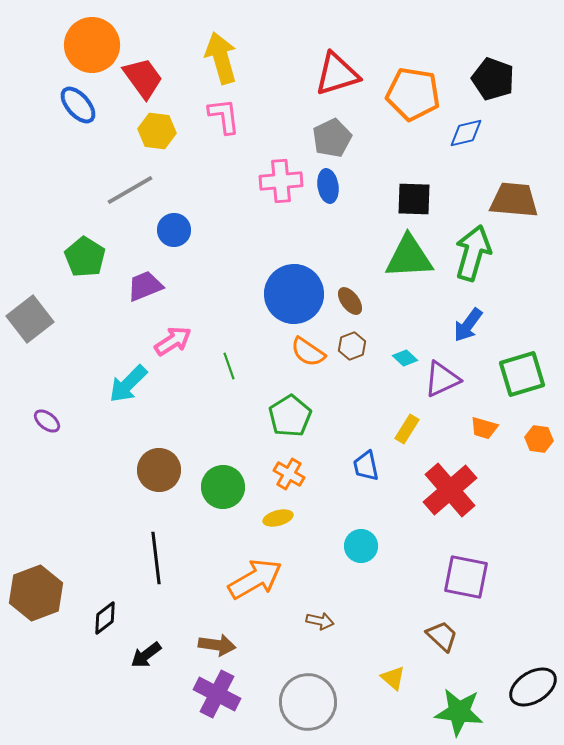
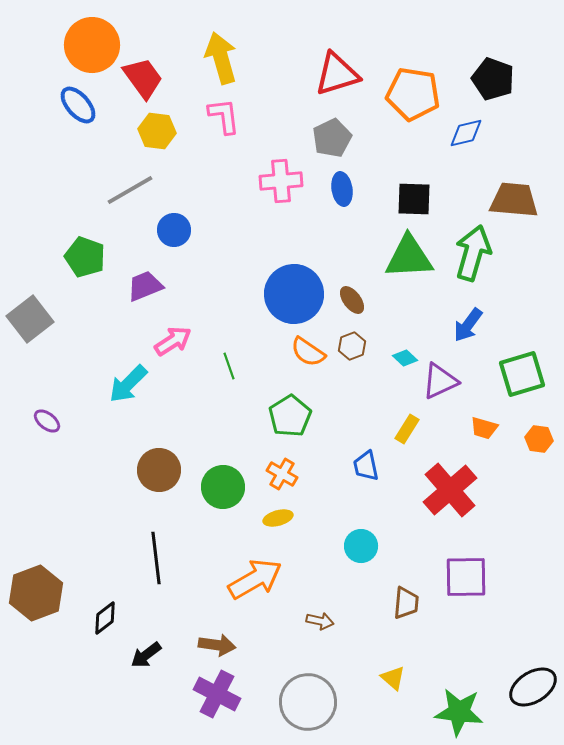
blue ellipse at (328, 186): moved 14 px right, 3 px down
green pentagon at (85, 257): rotated 12 degrees counterclockwise
brown ellipse at (350, 301): moved 2 px right, 1 px up
purple triangle at (442, 379): moved 2 px left, 2 px down
orange cross at (289, 474): moved 7 px left
purple square at (466, 577): rotated 12 degrees counterclockwise
brown trapezoid at (442, 636): moved 36 px left, 33 px up; rotated 52 degrees clockwise
